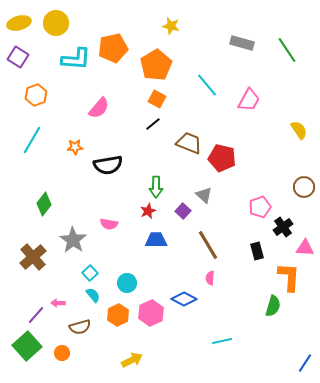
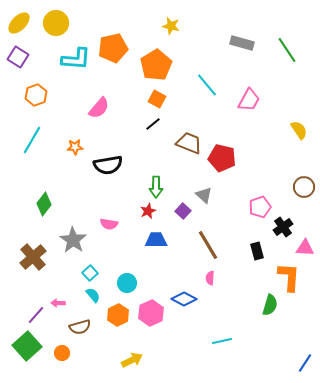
yellow ellipse at (19, 23): rotated 30 degrees counterclockwise
green semicircle at (273, 306): moved 3 px left, 1 px up
